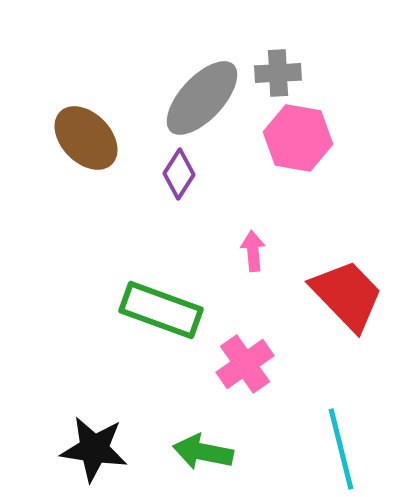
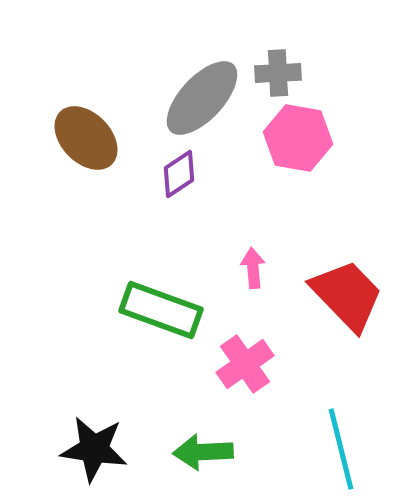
purple diamond: rotated 24 degrees clockwise
pink arrow: moved 17 px down
green arrow: rotated 14 degrees counterclockwise
